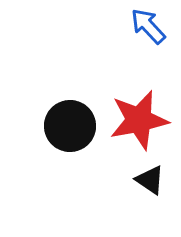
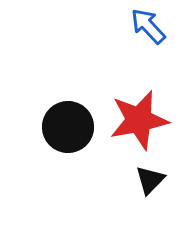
black circle: moved 2 px left, 1 px down
black triangle: rotated 40 degrees clockwise
